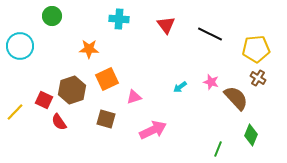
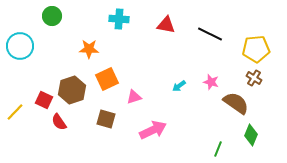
red triangle: rotated 42 degrees counterclockwise
brown cross: moved 4 px left
cyan arrow: moved 1 px left, 1 px up
brown semicircle: moved 5 px down; rotated 12 degrees counterclockwise
